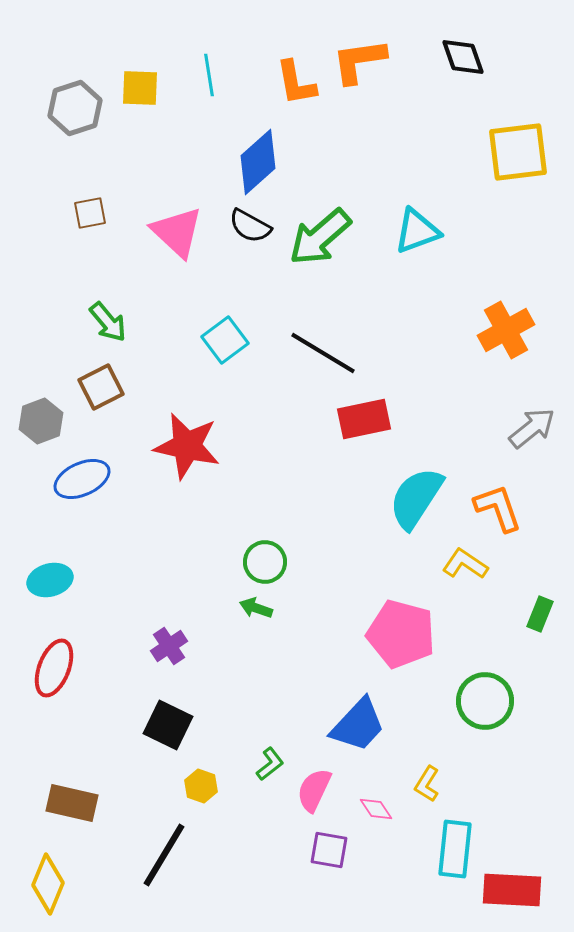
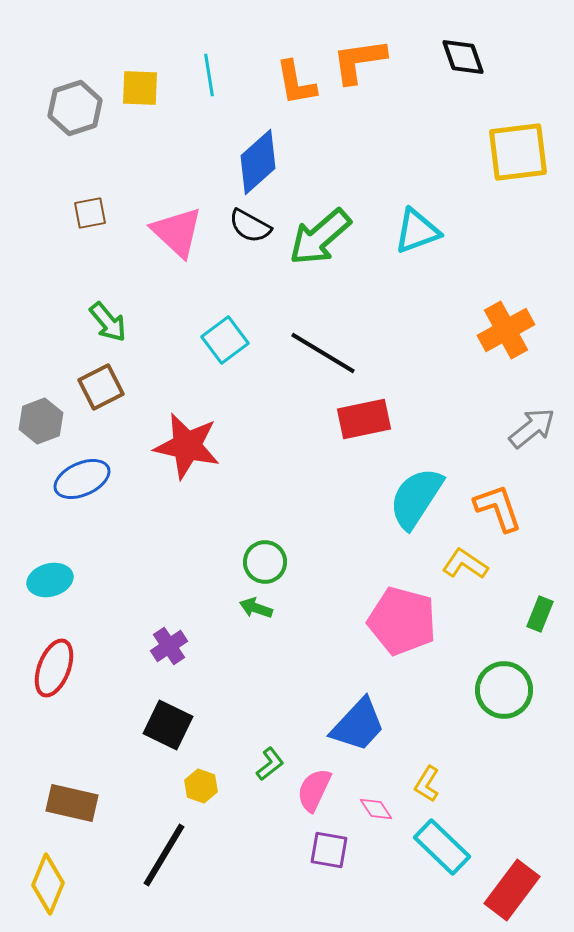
pink pentagon at (401, 634): moved 1 px right, 13 px up
green circle at (485, 701): moved 19 px right, 11 px up
cyan rectangle at (455, 849): moved 13 px left, 2 px up; rotated 52 degrees counterclockwise
red rectangle at (512, 890): rotated 56 degrees counterclockwise
